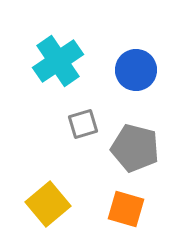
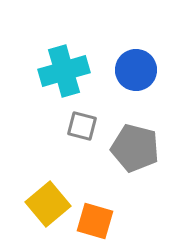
cyan cross: moved 6 px right, 10 px down; rotated 18 degrees clockwise
gray square: moved 1 px left, 2 px down; rotated 32 degrees clockwise
orange square: moved 31 px left, 12 px down
